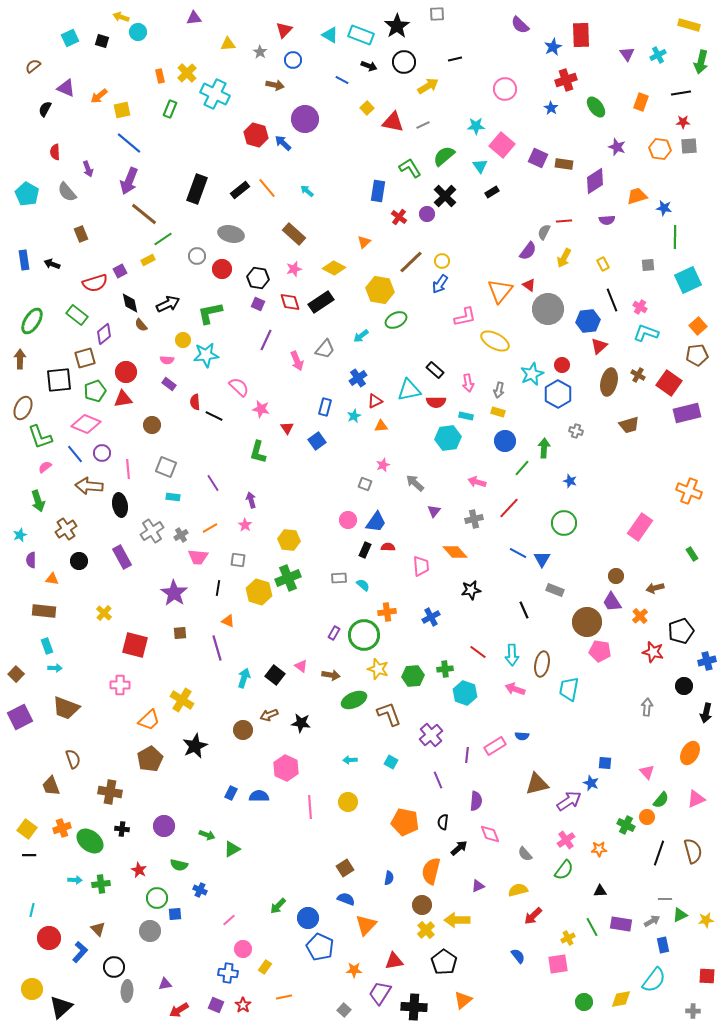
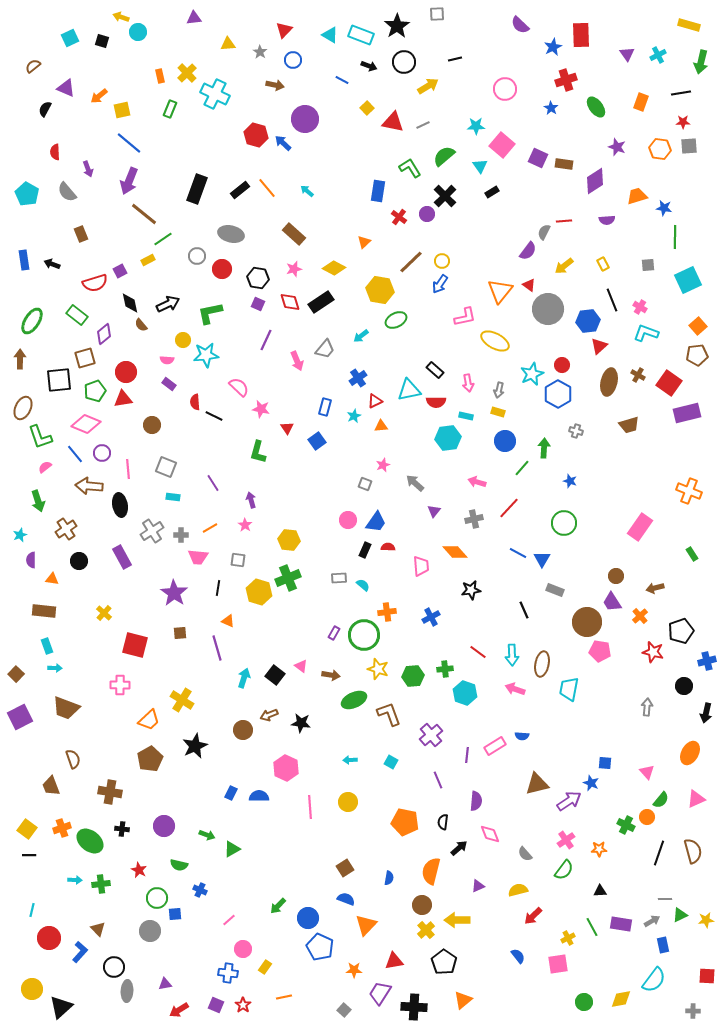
yellow arrow at (564, 258): moved 8 px down; rotated 24 degrees clockwise
gray cross at (181, 535): rotated 32 degrees clockwise
